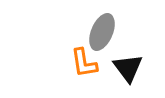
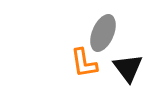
gray ellipse: moved 1 px right, 1 px down
